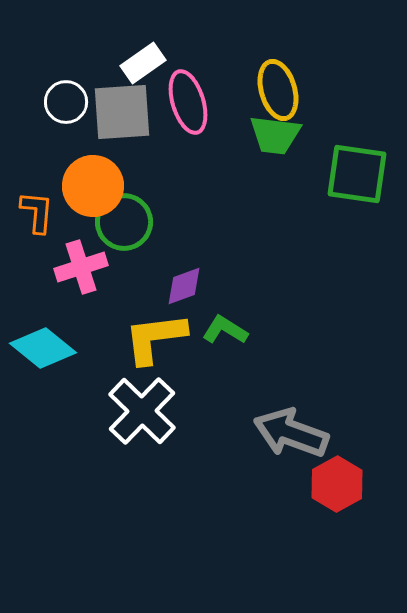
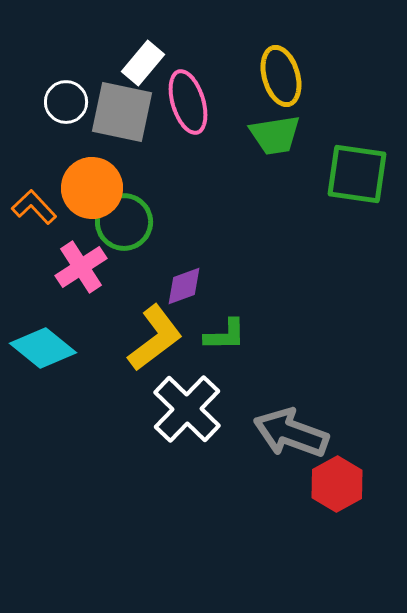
white rectangle: rotated 15 degrees counterclockwise
yellow ellipse: moved 3 px right, 14 px up
gray square: rotated 16 degrees clockwise
green trapezoid: rotated 16 degrees counterclockwise
orange circle: moved 1 px left, 2 px down
orange L-shape: moved 3 px left, 5 px up; rotated 48 degrees counterclockwise
pink cross: rotated 15 degrees counterclockwise
green L-shape: moved 5 px down; rotated 147 degrees clockwise
yellow L-shape: rotated 150 degrees clockwise
white cross: moved 45 px right, 2 px up
